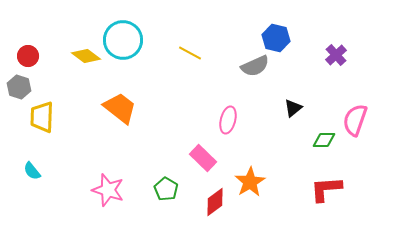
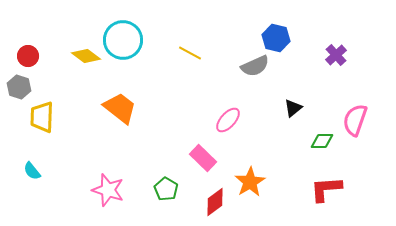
pink ellipse: rotated 28 degrees clockwise
green diamond: moved 2 px left, 1 px down
